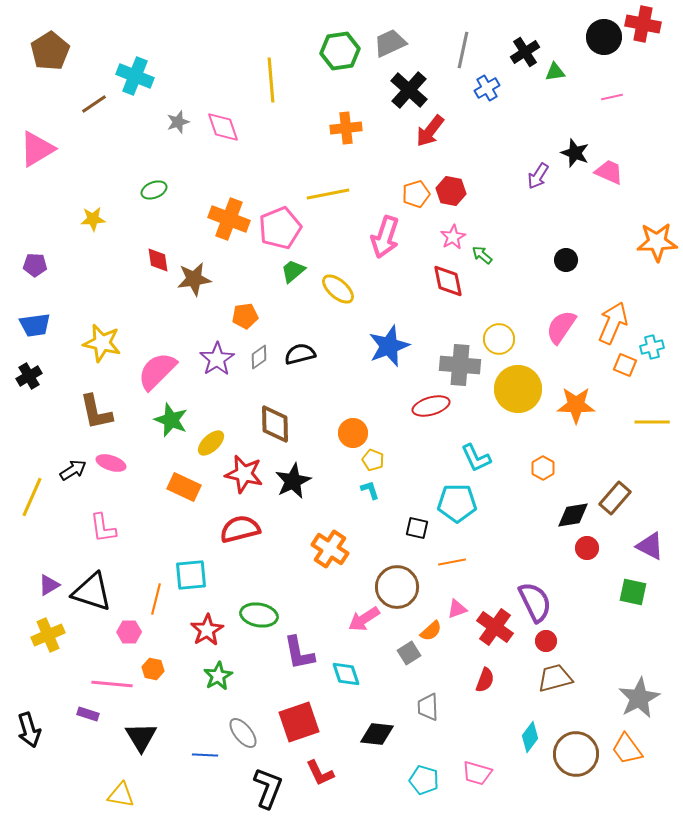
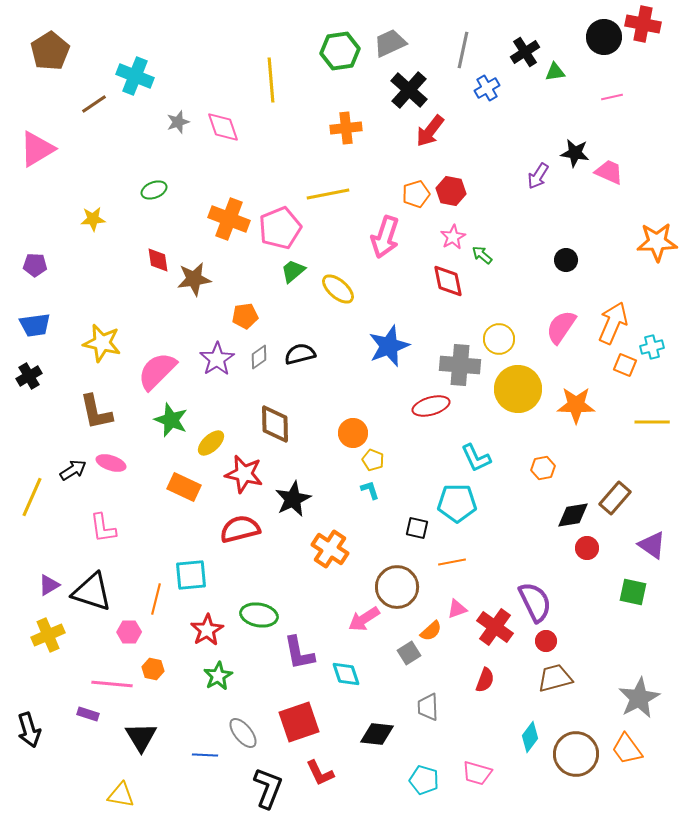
black star at (575, 153): rotated 12 degrees counterclockwise
orange hexagon at (543, 468): rotated 20 degrees clockwise
black star at (293, 481): moved 18 px down
purple triangle at (650, 546): moved 2 px right, 1 px up; rotated 8 degrees clockwise
